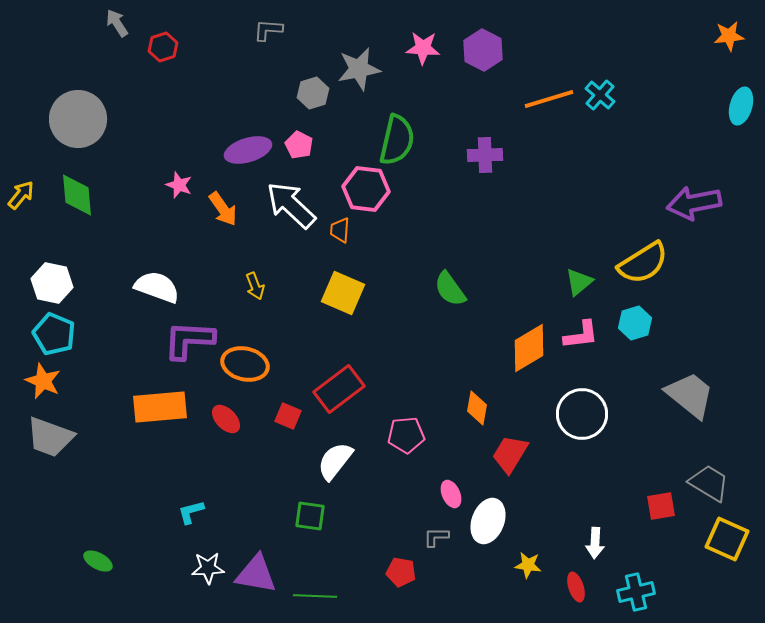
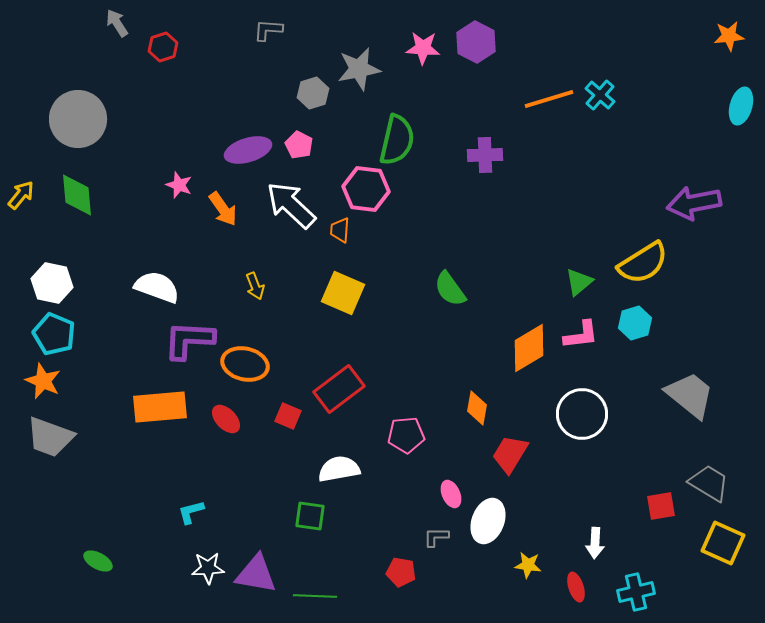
purple hexagon at (483, 50): moved 7 px left, 8 px up
white semicircle at (335, 461): moved 4 px right, 8 px down; rotated 42 degrees clockwise
yellow square at (727, 539): moved 4 px left, 4 px down
